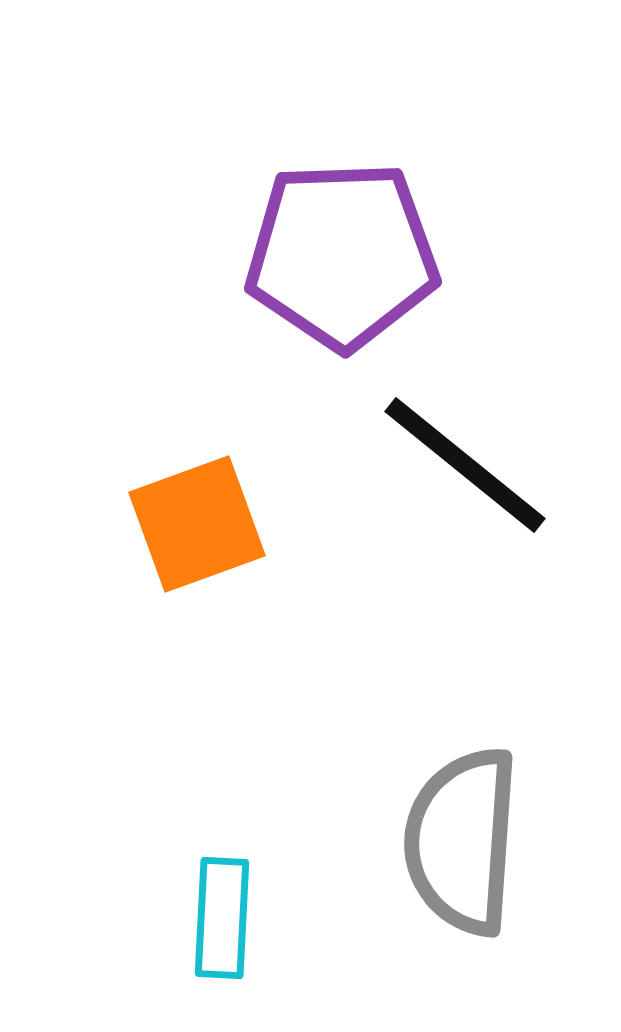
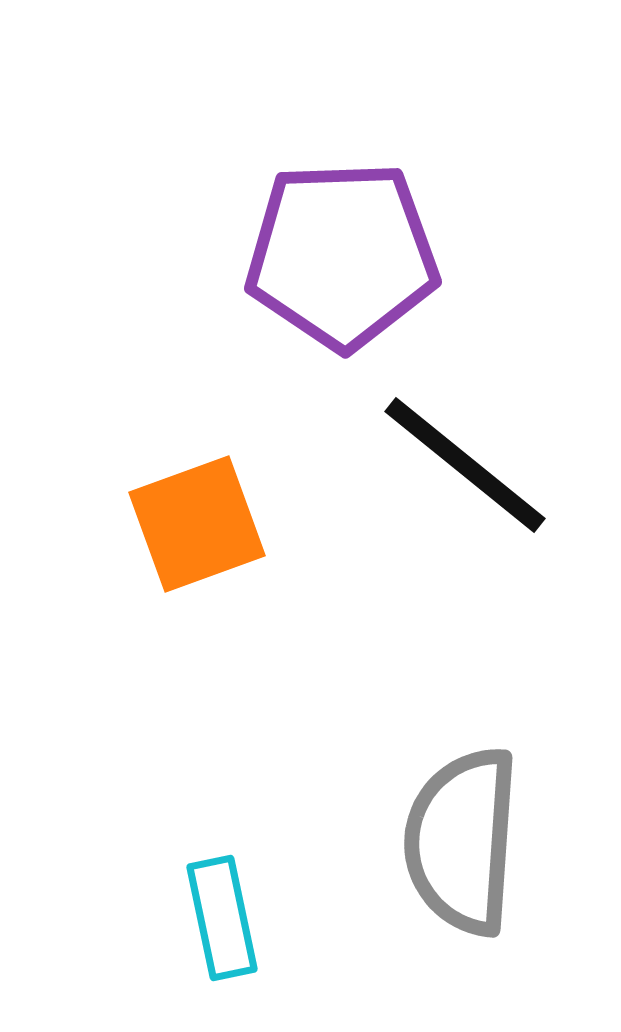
cyan rectangle: rotated 15 degrees counterclockwise
